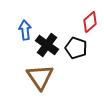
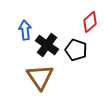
black pentagon: moved 2 px down
